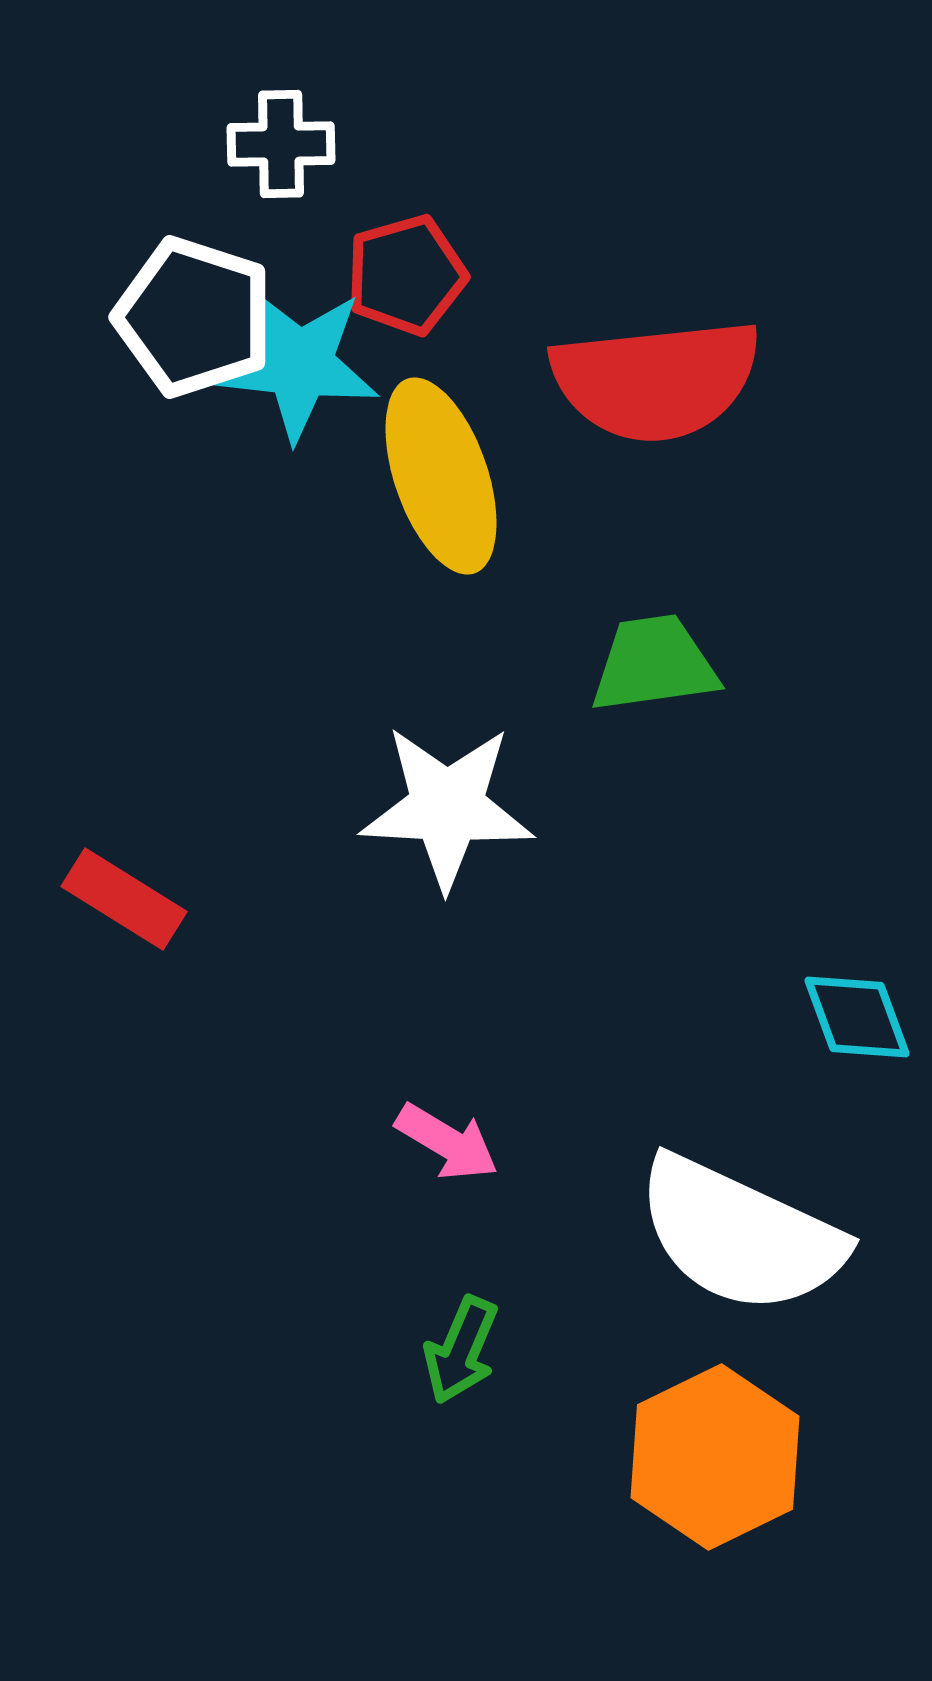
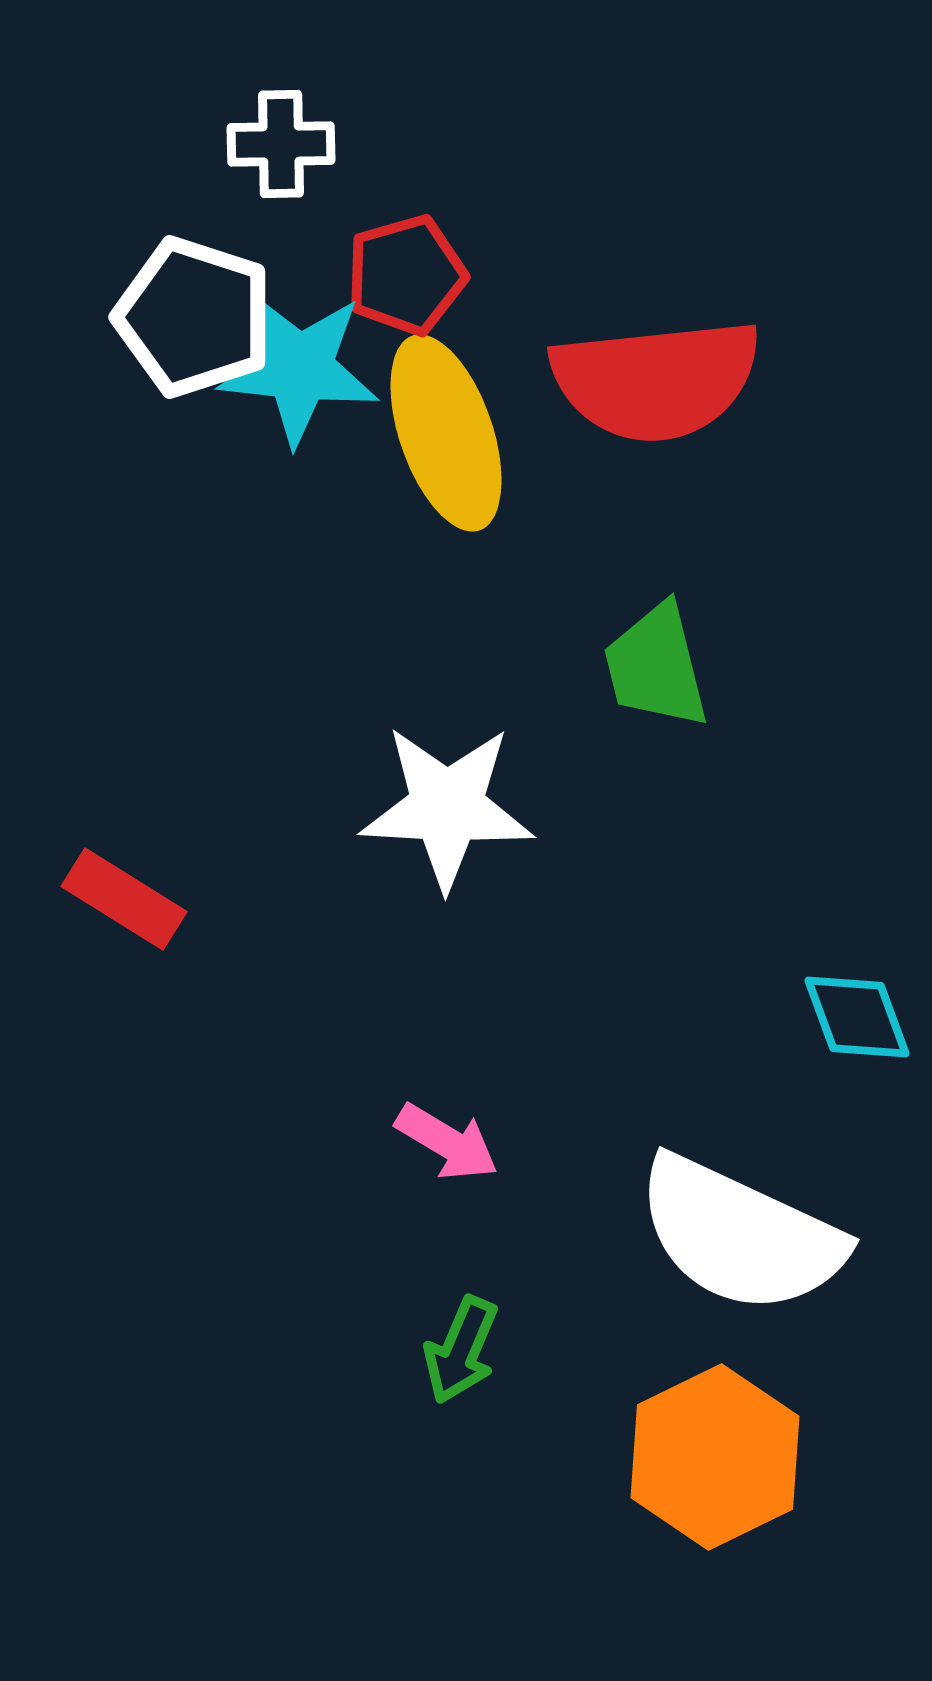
cyan star: moved 4 px down
yellow ellipse: moved 5 px right, 43 px up
green trapezoid: moved 2 px right, 2 px down; rotated 96 degrees counterclockwise
